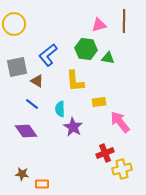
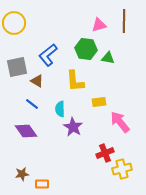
yellow circle: moved 1 px up
brown star: rotated 16 degrees counterclockwise
